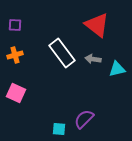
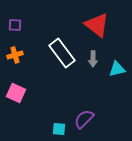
gray arrow: rotated 98 degrees counterclockwise
